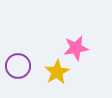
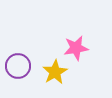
yellow star: moved 2 px left
